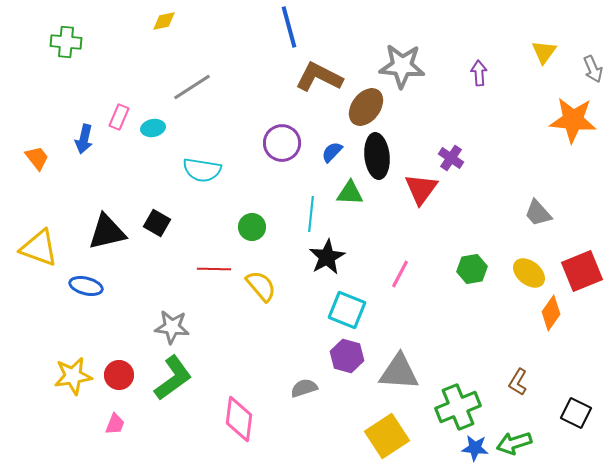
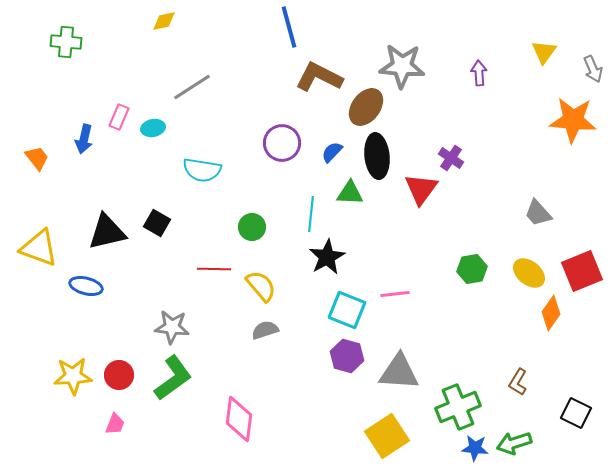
pink line at (400, 274): moved 5 px left, 20 px down; rotated 56 degrees clockwise
yellow star at (73, 376): rotated 6 degrees clockwise
gray semicircle at (304, 388): moved 39 px left, 58 px up
